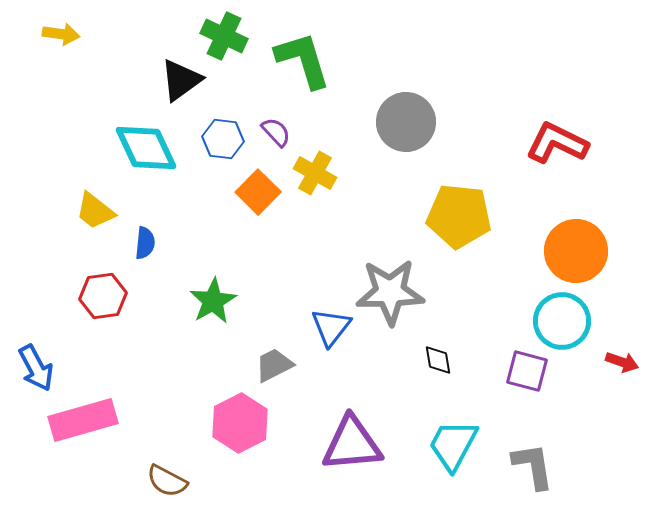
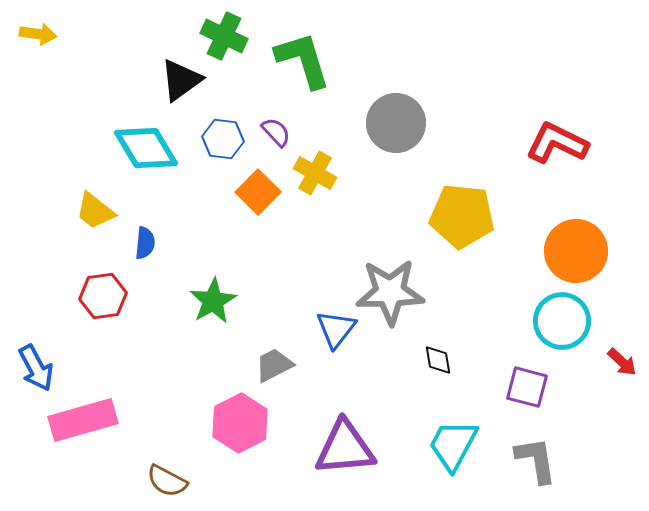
yellow arrow: moved 23 px left
gray circle: moved 10 px left, 1 px down
cyan diamond: rotated 6 degrees counterclockwise
yellow pentagon: moved 3 px right
blue triangle: moved 5 px right, 2 px down
red arrow: rotated 24 degrees clockwise
purple square: moved 16 px down
purple triangle: moved 7 px left, 4 px down
gray L-shape: moved 3 px right, 6 px up
